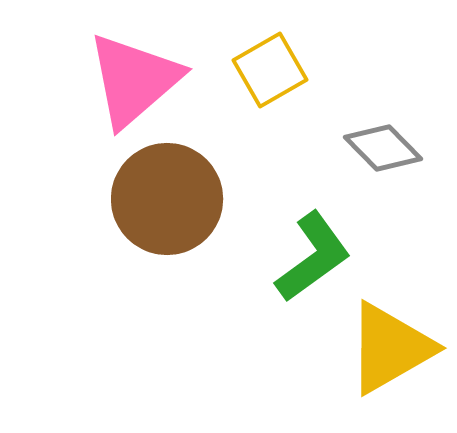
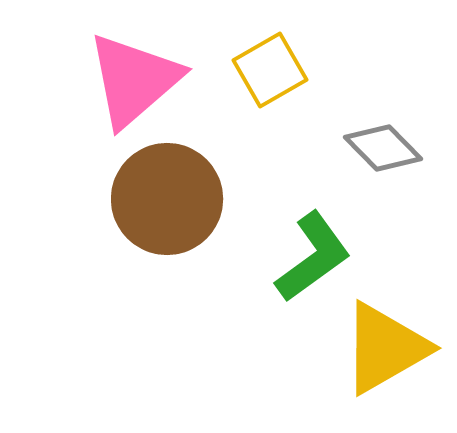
yellow triangle: moved 5 px left
